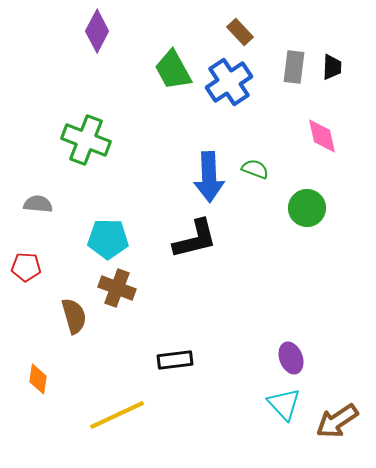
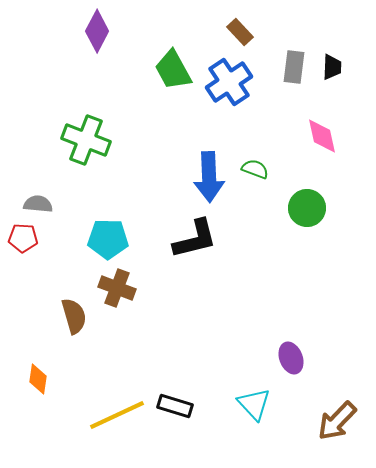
red pentagon: moved 3 px left, 29 px up
black rectangle: moved 46 px down; rotated 24 degrees clockwise
cyan triangle: moved 30 px left
brown arrow: rotated 12 degrees counterclockwise
